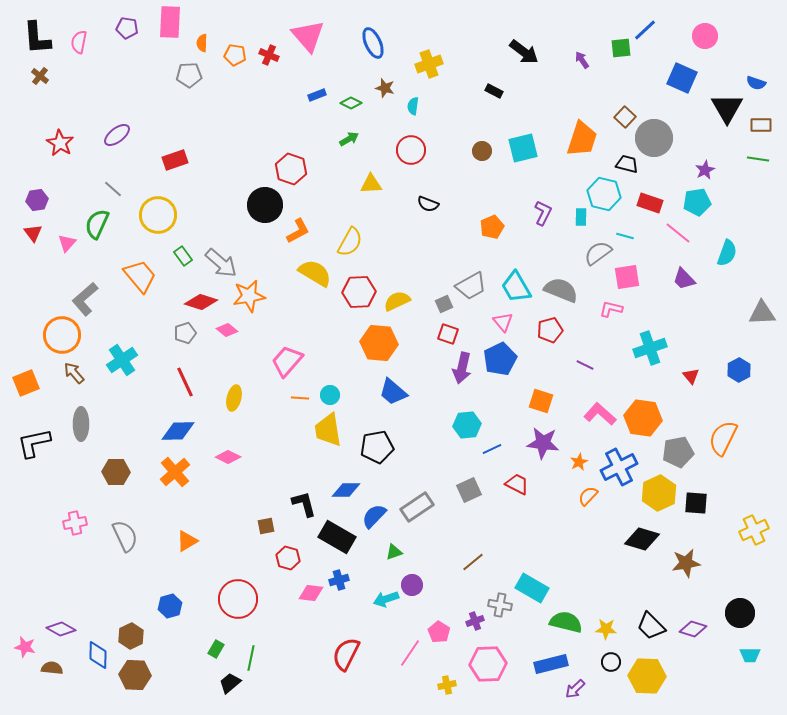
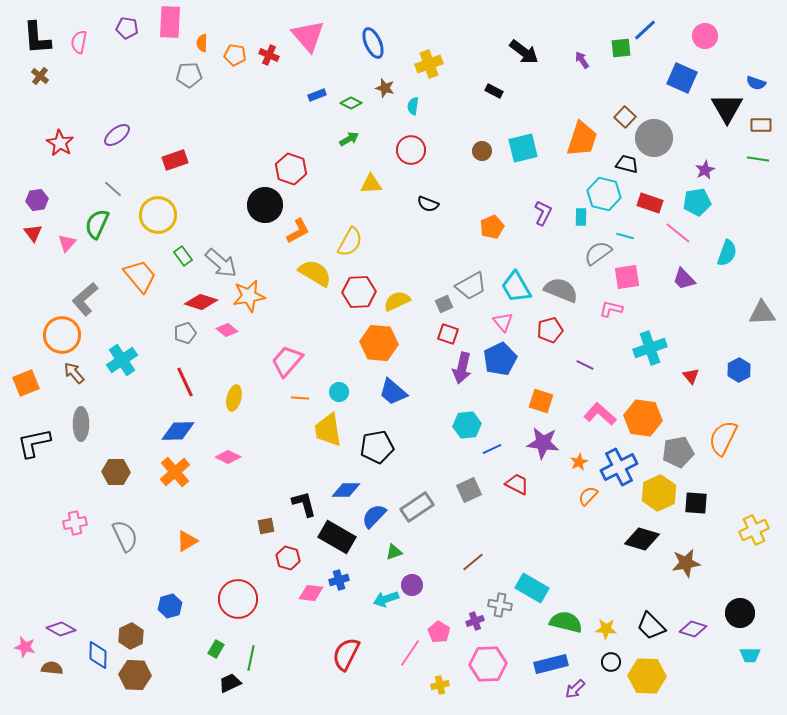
cyan circle at (330, 395): moved 9 px right, 3 px up
black trapezoid at (230, 683): rotated 15 degrees clockwise
yellow cross at (447, 685): moved 7 px left
